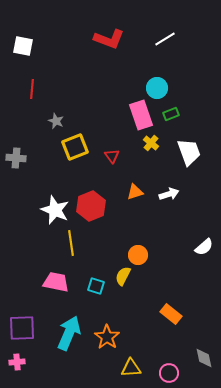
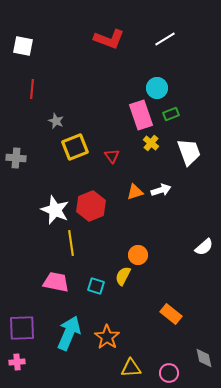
white arrow: moved 8 px left, 4 px up
